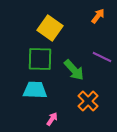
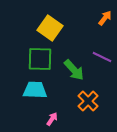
orange arrow: moved 7 px right, 2 px down
